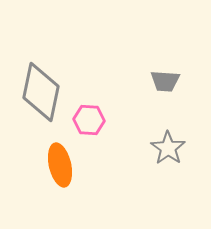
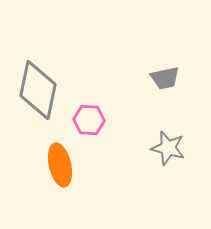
gray trapezoid: moved 3 px up; rotated 16 degrees counterclockwise
gray diamond: moved 3 px left, 2 px up
gray star: rotated 20 degrees counterclockwise
